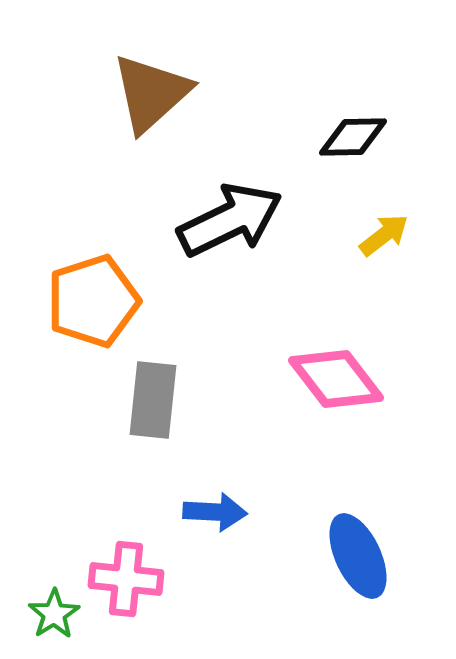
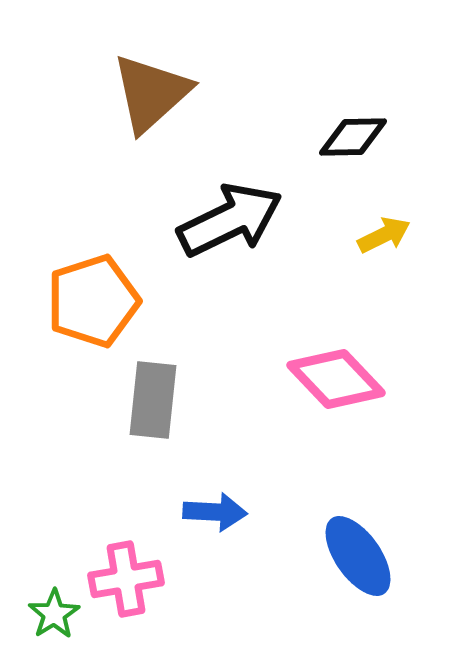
yellow arrow: rotated 12 degrees clockwise
pink diamond: rotated 6 degrees counterclockwise
blue ellipse: rotated 10 degrees counterclockwise
pink cross: rotated 16 degrees counterclockwise
